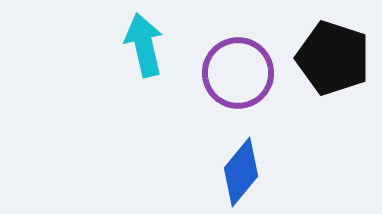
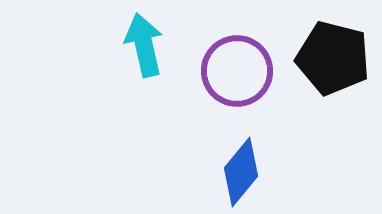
black pentagon: rotated 4 degrees counterclockwise
purple circle: moved 1 px left, 2 px up
